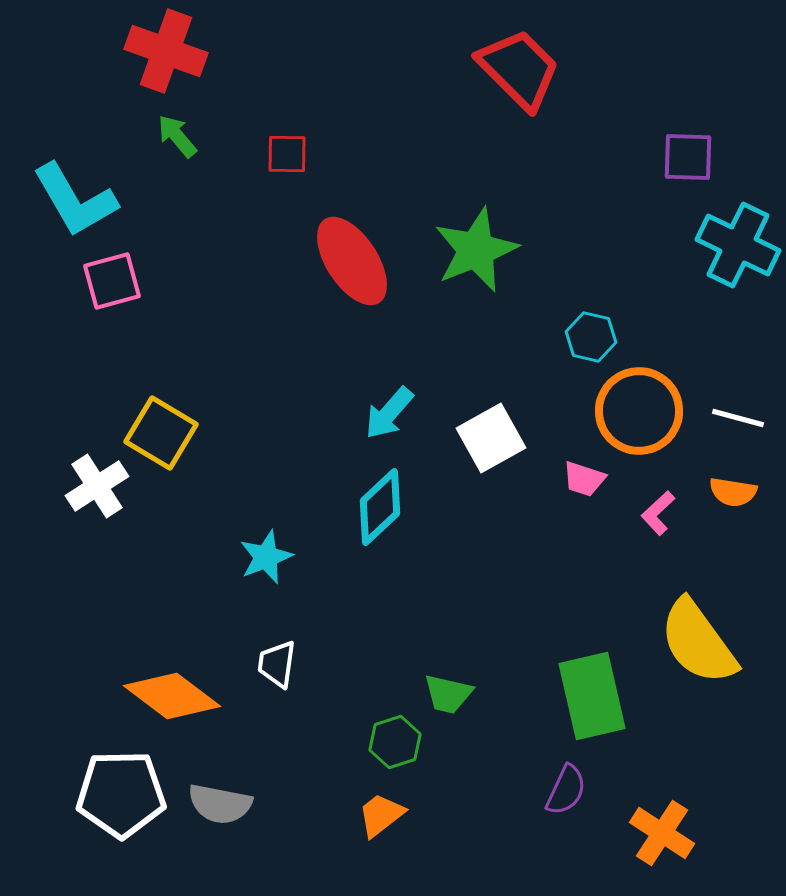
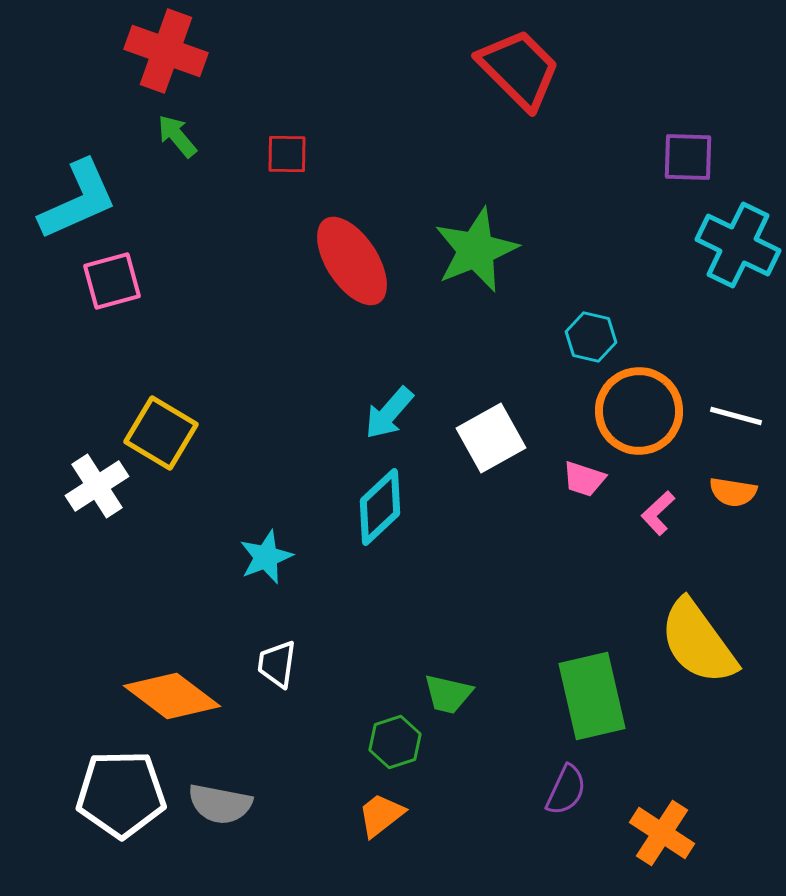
cyan L-shape: moved 3 px right; rotated 84 degrees counterclockwise
white line: moved 2 px left, 2 px up
